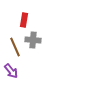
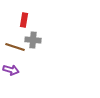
brown line: rotated 48 degrees counterclockwise
purple arrow: moved 1 px up; rotated 35 degrees counterclockwise
